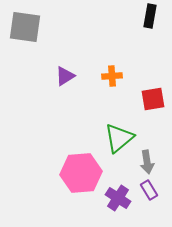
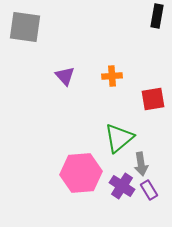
black rectangle: moved 7 px right
purple triangle: rotated 40 degrees counterclockwise
gray arrow: moved 6 px left, 2 px down
purple cross: moved 4 px right, 12 px up
